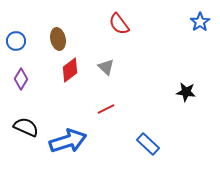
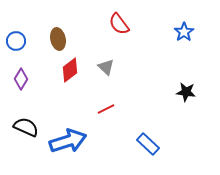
blue star: moved 16 px left, 10 px down
